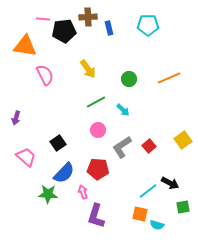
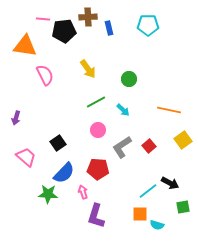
orange line: moved 32 px down; rotated 35 degrees clockwise
orange square: rotated 14 degrees counterclockwise
